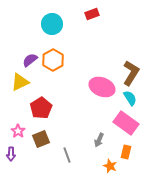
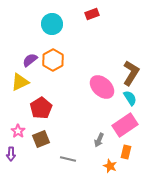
pink ellipse: rotated 20 degrees clockwise
pink rectangle: moved 1 px left, 2 px down; rotated 70 degrees counterclockwise
gray line: moved 1 px right, 4 px down; rotated 56 degrees counterclockwise
